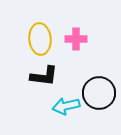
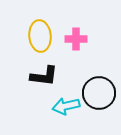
yellow ellipse: moved 3 px up
